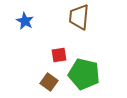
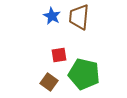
blue star: moved 27 px right, 5 px up
